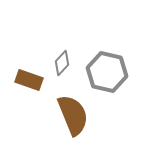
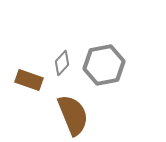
gray hexagon: moved 3 px left, 7 px up; rotated 24 degrees counterclockwise
